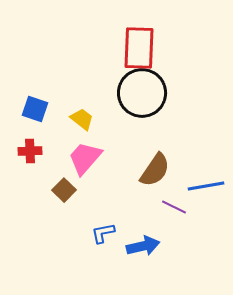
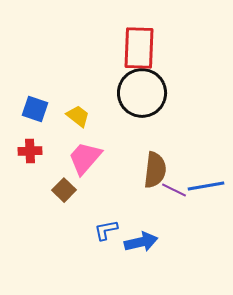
yellow trapezoid: moved 4 px left, 3 px up
brown semicircle: rotated 27 degrees counterclockwise
purple line: moved 17 px up
blue L-shape: moved 3 px right, 3 px up
blue arrow: moved 2 px left, 4 px up
